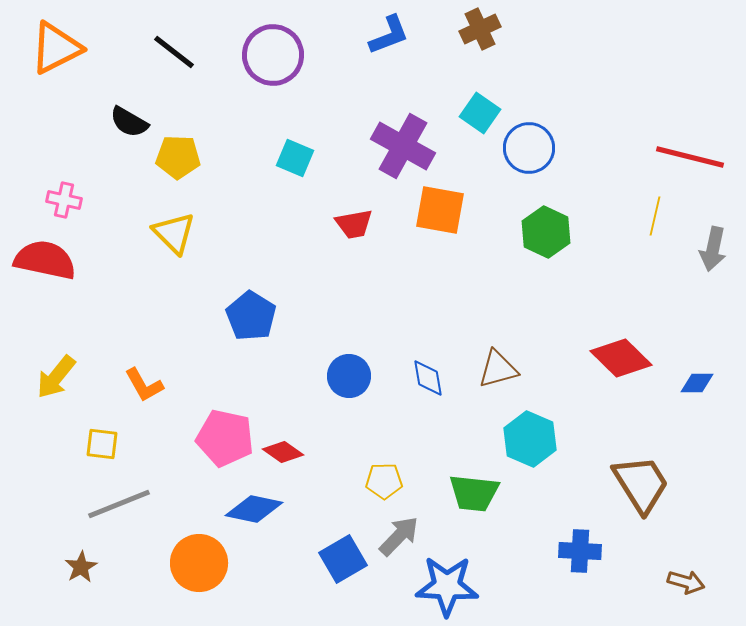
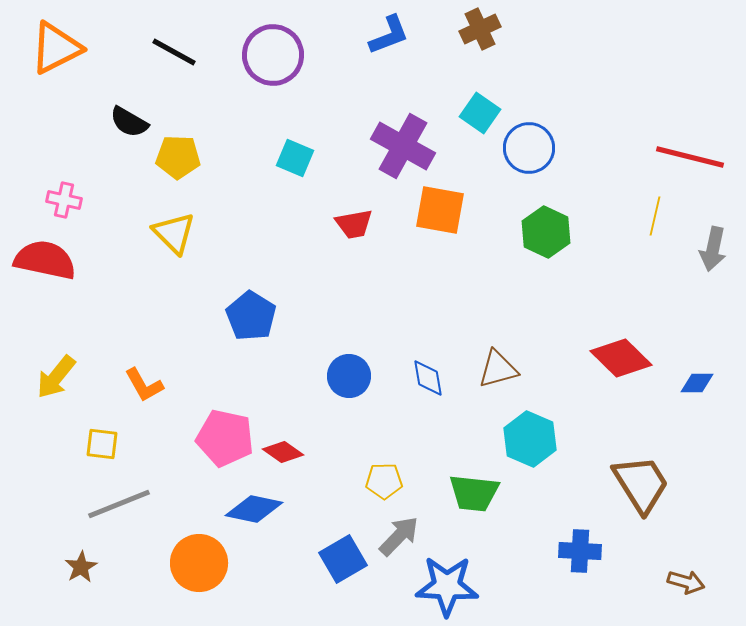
black line at (174, 52): rotated 9 degrees counterclockwise
